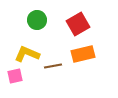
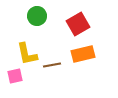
green circle: moved 4 px up
yellow L-shape: rotated 125 degrees counterclockwise
brown line: moved 1 px left, 1 px up
